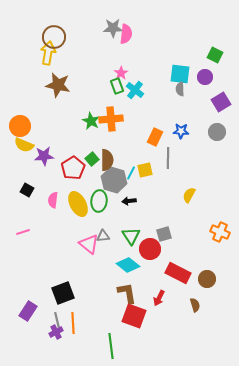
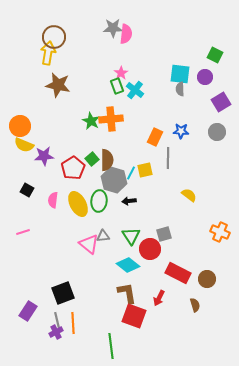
yellow semicircle at (189, 195): rotated 98 degrees clockwise
